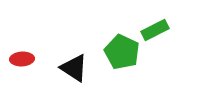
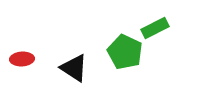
green rectangle: moved 2 px up
green pentagon: moved 3 px right
